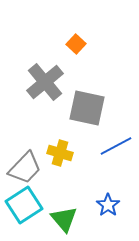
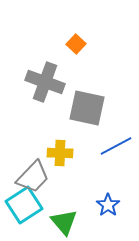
gray cross: rotated 30 degrees counterclockwise
yellow cross: rotated 15 degrees counterclockwise
gray trapezoid: moved 8 px right, 9 px down
green triangle: moved 3 px down
